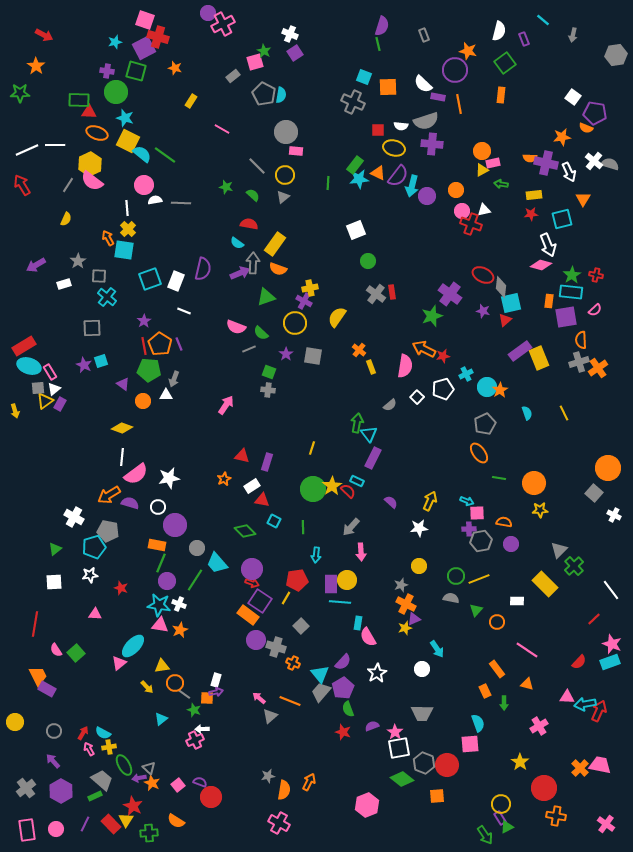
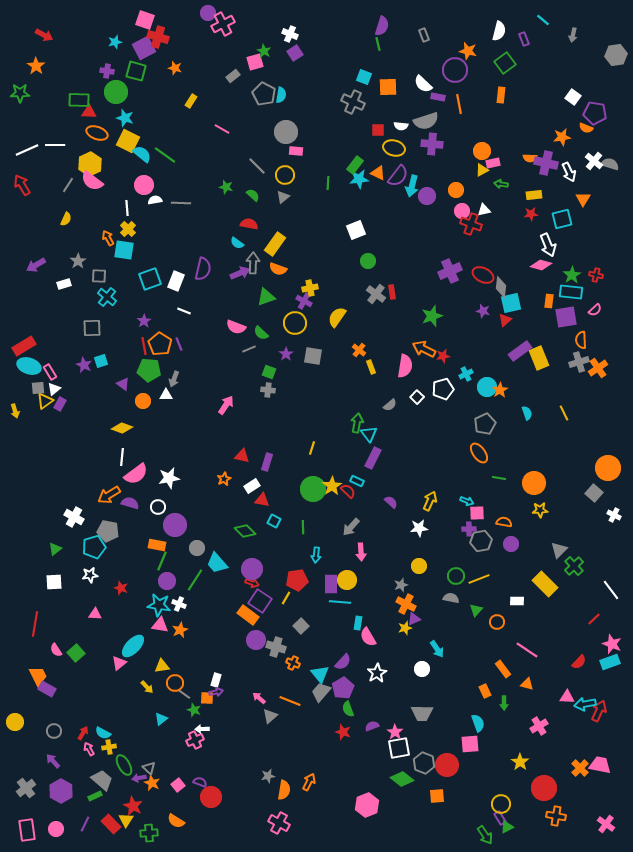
purple cross at (450, 294): moved 23 px up; rotated 30 degrees clockwise
green line at (161, 563): moved 1 px right, 2 px up
orange rectangle at (497, 669): moved 6 px right
